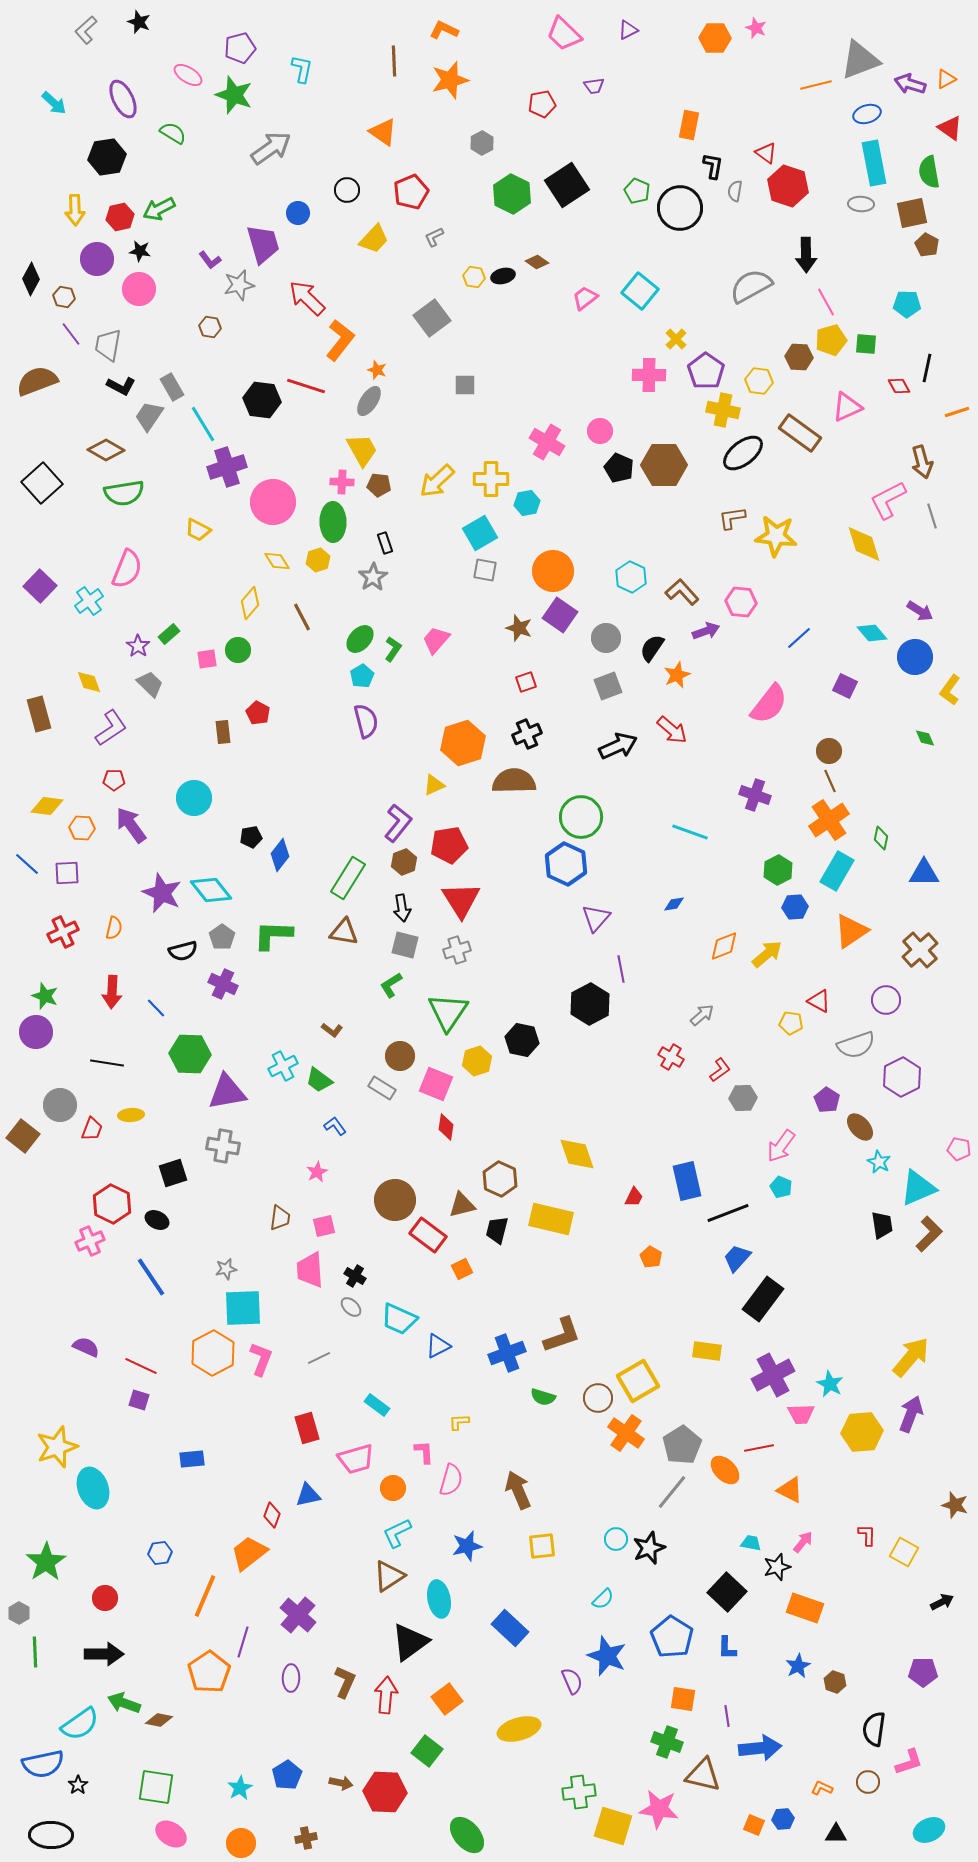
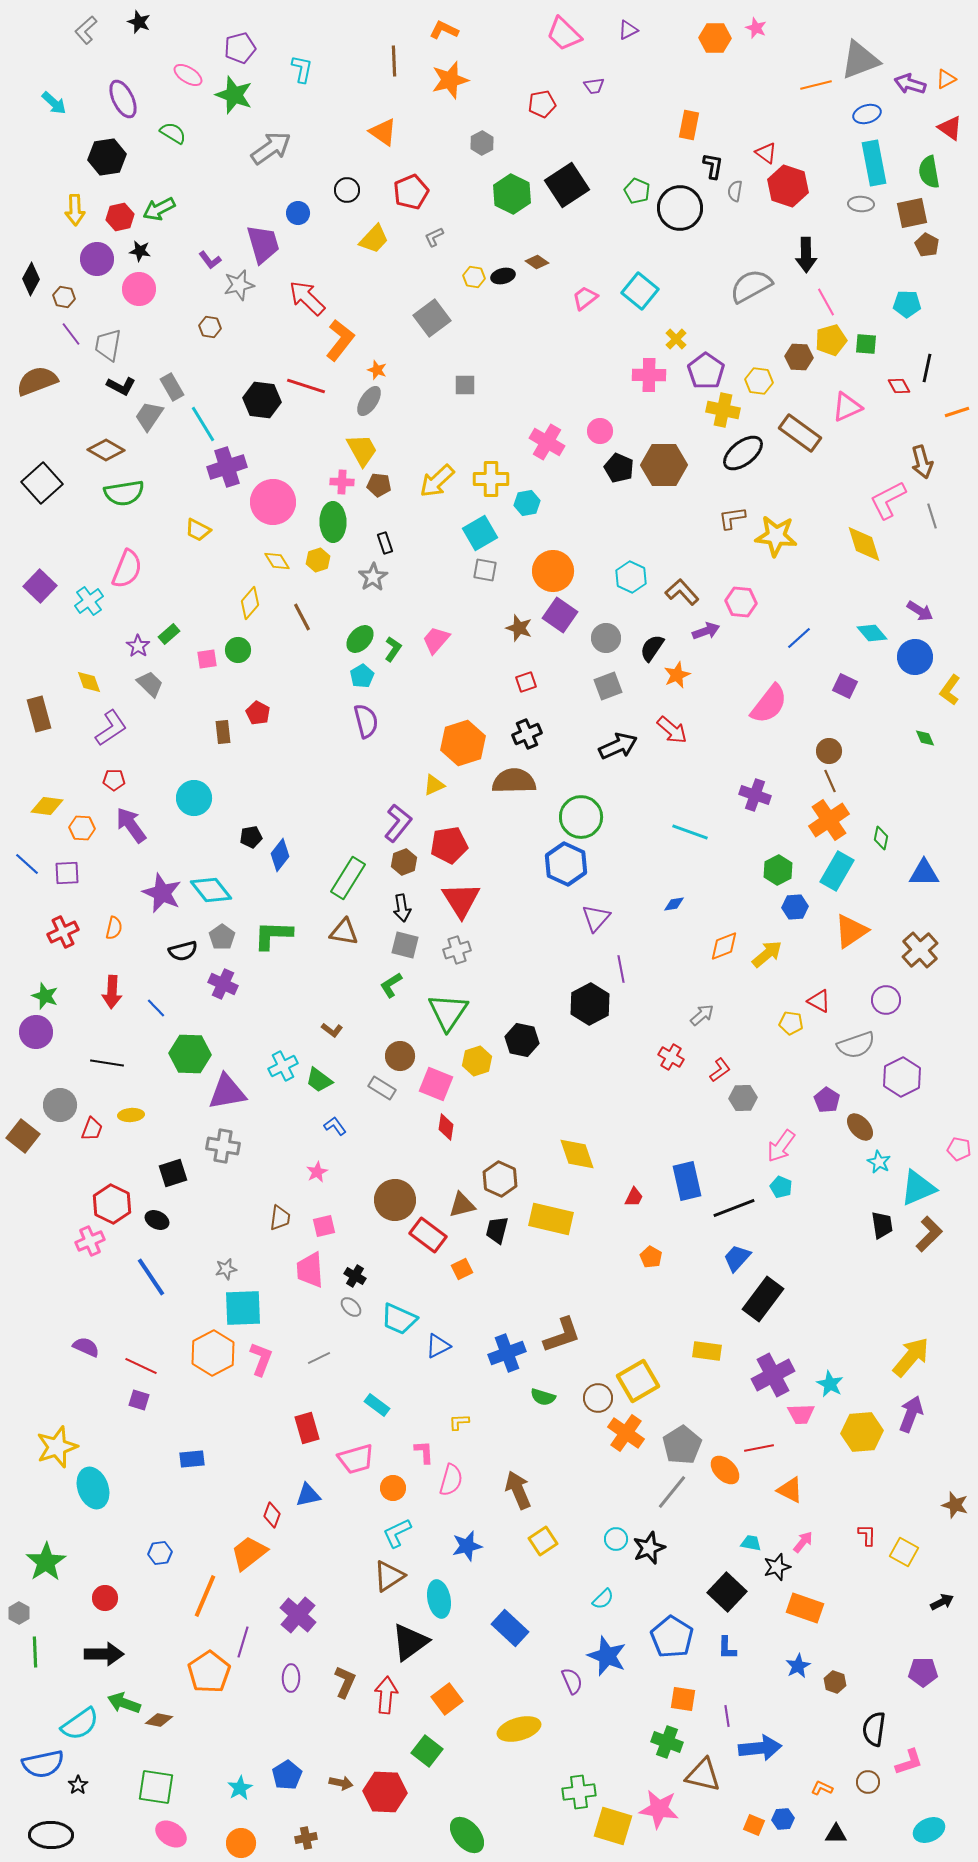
black line at (728, 1213): moved 6 px right, 5 px up
yellow square at (542, 1546): moved 1 px right, 5 px up; rotated 28 degrees counterclockwise
